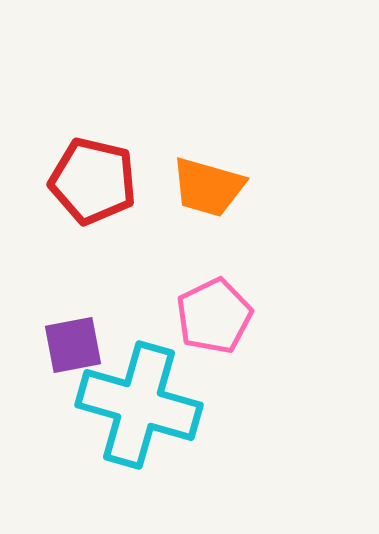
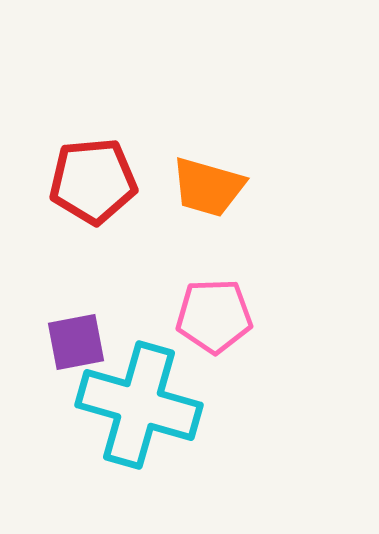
red pentagon: rotated 18 degrees counterclockwise
pink pentagon: rotated 24 degrees clockwise
purple square: moved 3 px right, 3 px up
